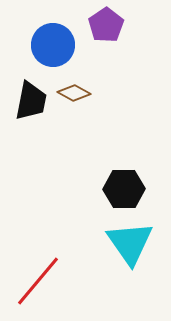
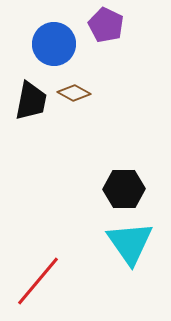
purple pentagon: rotated 12 degrees counterclockwise
blue circle: moved 1 px right, 1 px up
